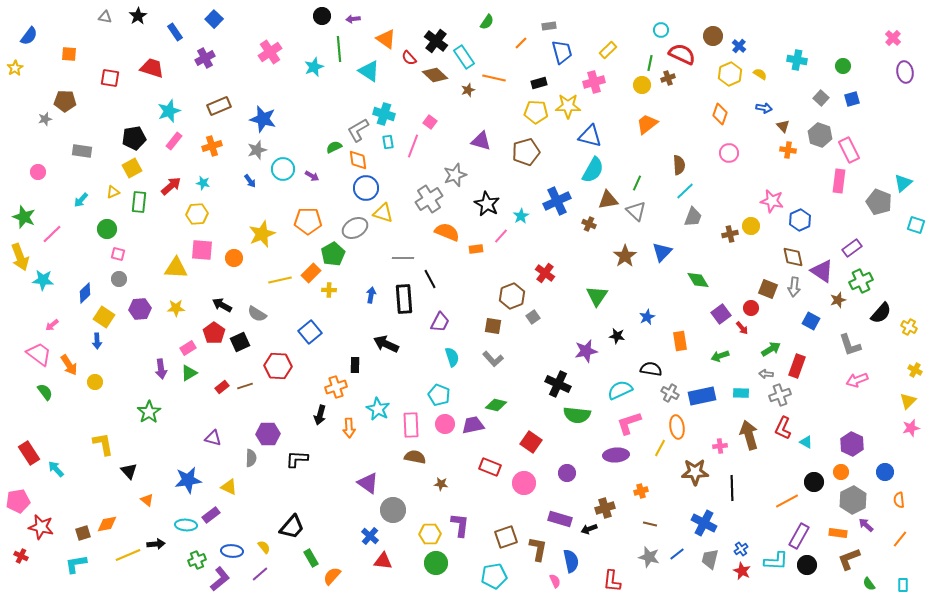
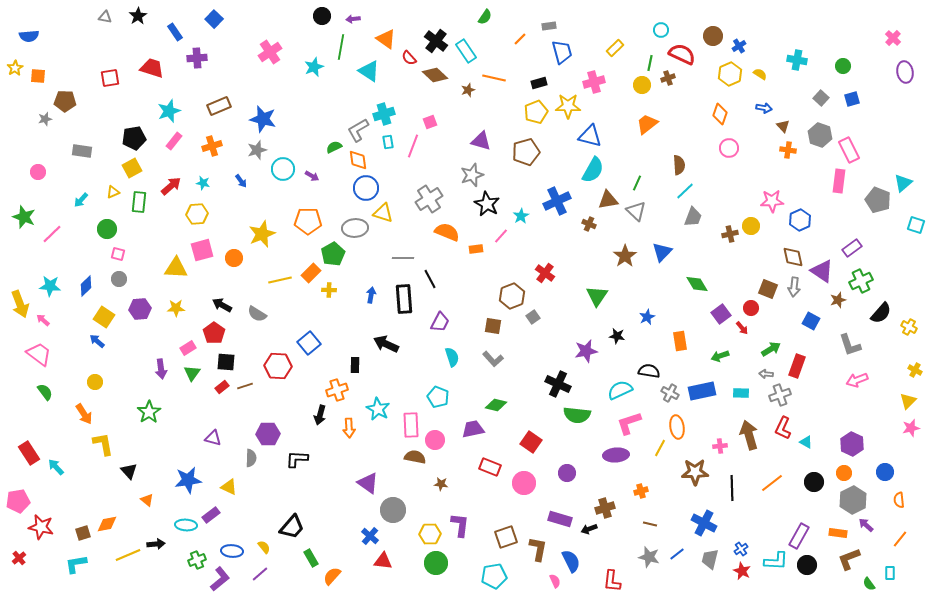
green semicircle at (487, 22): moved 2 px left, 5 px up
blue semicircle at (29, 36): rotated 48 degrees clockwise
orange line at (521, 43): moved 1 px left, 4 px up
blue cross at (739, 46): rotated 16 degrees clockwise
green line at (339, 49): moved 2 px right, 2 px up; rotated 15 degrees clockwise
yellow rectangle at (608, 50): moved 7 px right, 2 px up
orange square at (69, 54): moved 31 px left, 22 px down
cyan rectangle at (464, 57): moved 2 px right, 6 px up
purple cross at (205, 58): moved 8 px left; rotated 24 degrees clockwise
red square at (110, 78): rotated 18 degrees counterclockwise
yellow pentagon at (536, 112): rotated 25 degrees counterclockwise
cyan cross at (384, 114): rotated 35 degrees counterclockwise
pink square at (430, 122): rotated 32 degrees clockwise
pink circle at (729, 153): moved 5 px up
gray star at (455, 175): moved 17 px right
blue arrow at (250, 181): moved 9 px left
pink star at (772, 201): rotated 15 degrees counterclockwise
gray pentagon at (879, 202): moved 1 px left, 2 px up
gray ellipse at (355, 228): rotated 25 degrees clockwise
pink square at (202, 250): rotated 20 degrees counterclockwise
yellow arrow at (20, 257): moved 47 px down
cyan star at (43, 280): moved 7 px right, 6 px down
green diamond at (698, 280): moved 1 px left, 4 px down
blue diamond at (85, 293): moved 1 px right, 7 px up
pink arrow at (52, 325): moved 9 px left, 5 px up; rotated 80 degrees clockwise
blue square at (310, 332): moved 1 px left, 11 px down
blue arrow at (97, 341): rotated 133 degrees clockwise
black square at (240, 342): moved 14 px left, 20 px down; rotated 30 degrees clockwise
orange arrow at (69, 365): moved 15 px right, 49 px down
black semicircle at (651, 369): moved 2 px left, 2 px down
green triangle at (189, 373): moved 3 px right; rotated 24 degrees counterclockwise
orange cross at (336, 387): moved 1 px right, 3 px down
cyan pentagon at (439, 395): moved 1 px left, 2 px down
blue rectangle at (702, 396): moved 5 px up
pink circle at (445, 424): moved 10 px left, 16 px down
purple trapezoid at (473, 425): moved 4 px down
cyan arrow at (56, 469): moved 2 px up
orange circle at (841, 472): moved 3 px right, 1 px down
orange line at (787, 501): moved 15 px left, 18 px up; rotated 10 degrees counterclockwise
red cross at (21, 556): moved 2 px left, 2 px down; rotated 24 degrees clockwise
blue semicircle at (571, 561): rotated 15 degrees counterclockwise
cyan rectangle at (903, 585): moved 13 px left, 12 px up
